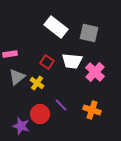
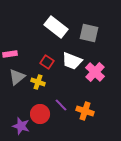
white trapezoid: rotated 15 degrees clockwise
yellow cross: moved 1 px right, 1 px up; rotated 16 degrees counterclockwise
orange cross: moved 7 px left, 1 px down
